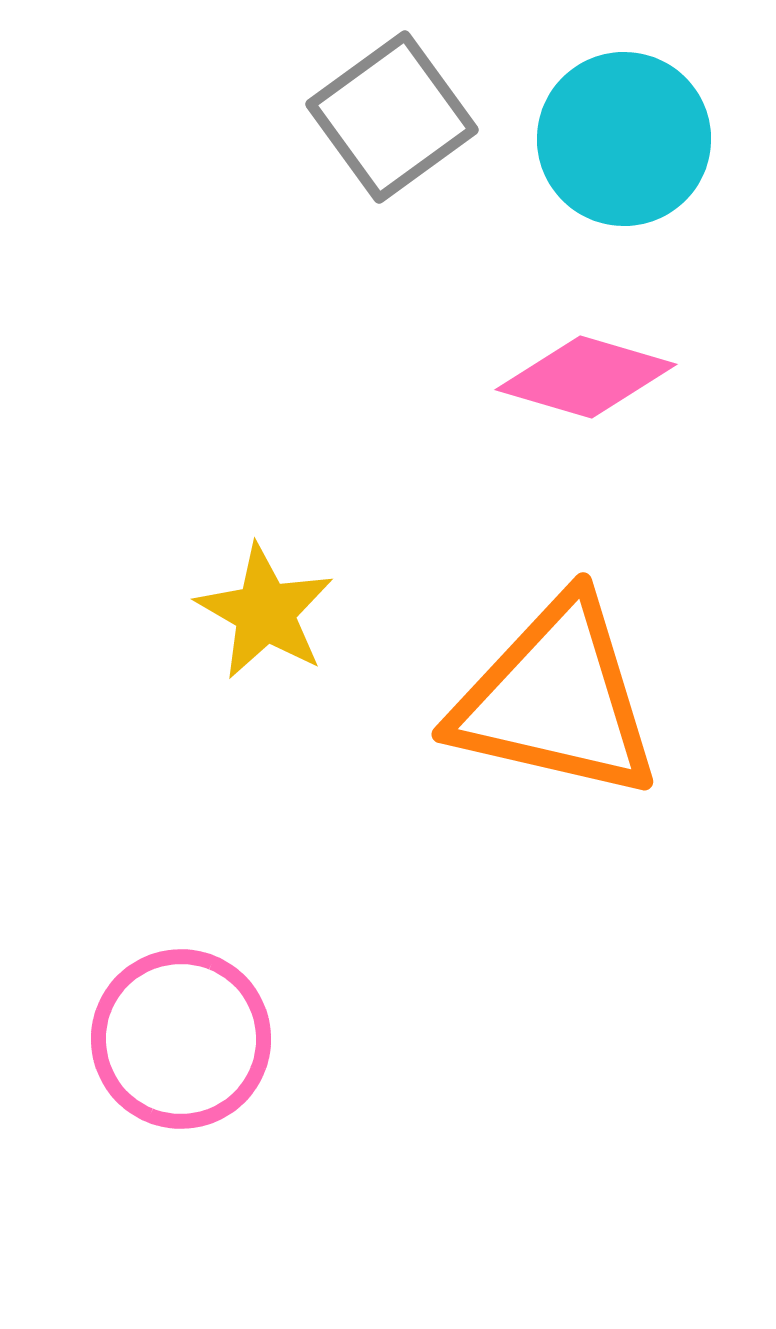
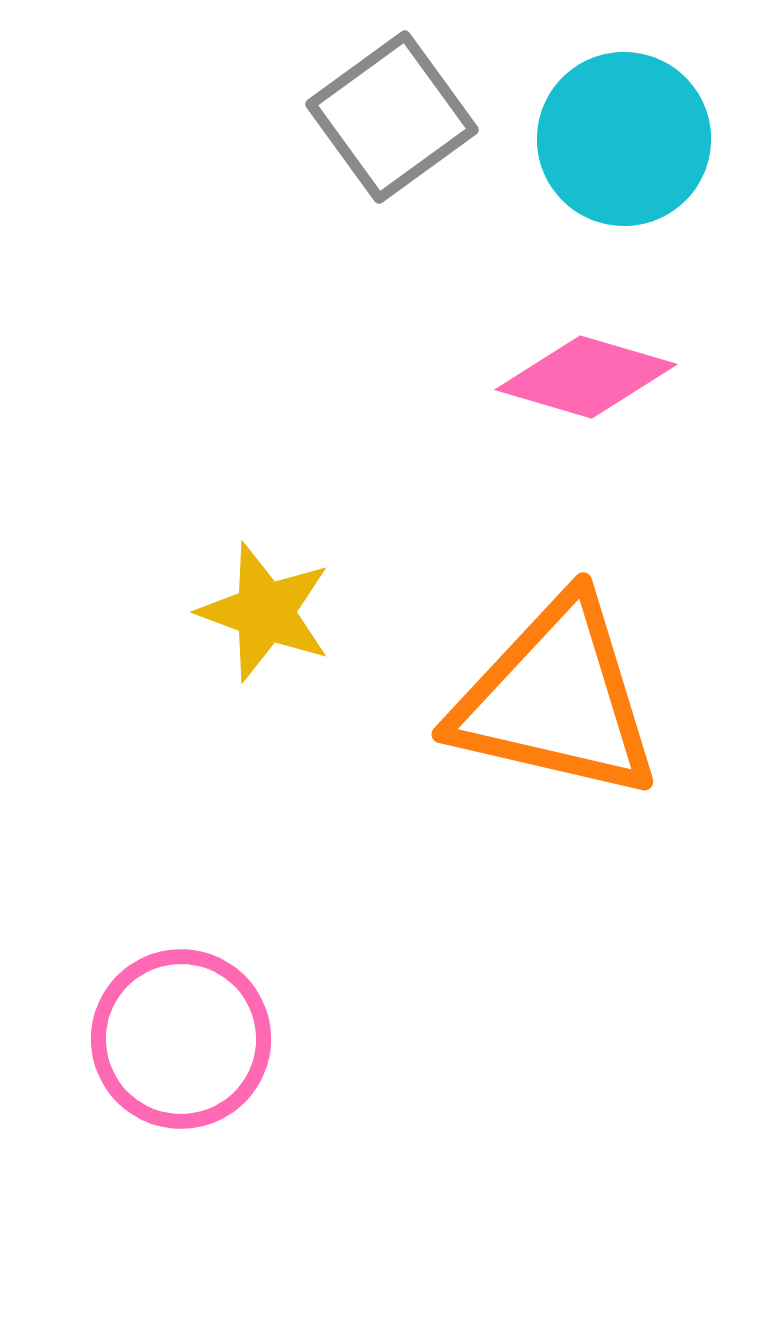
yellow star: rotated 10 degrees counterclockwise
